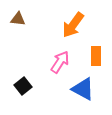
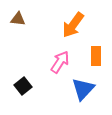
blue triangle: rotated 45 degrees clockwise
